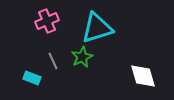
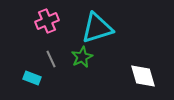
gray line: moved 2 px left, 2 px up
